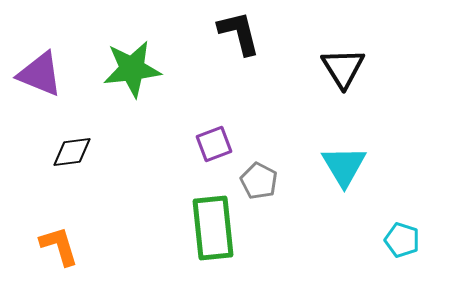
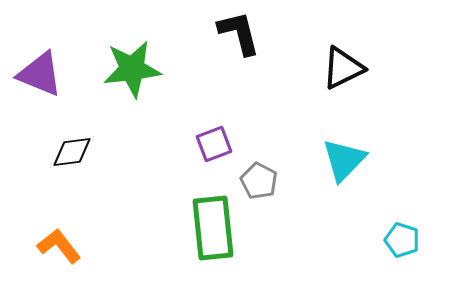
black triangle: rotated 36 degrees clockwise
cyan triangle: moved 6 px up; rotated 15 degrees clockwise
orange L-shape: rotated 21 degrees counterclockwise
